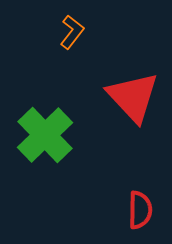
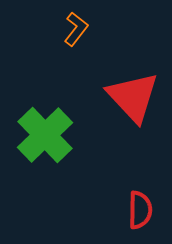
orange L-shape: moved 4 px right, 3 px up
